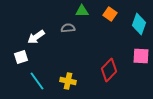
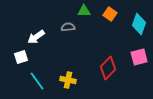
green triangle: moved 2 px right
gray semicircle: moved 1 px up
pink square: moved 2 px left, 1 px down; rotated 18 degrees counterclockwise
red diamond: moved 1 px left, 2 px up
yellow cross: moved 1 px up
